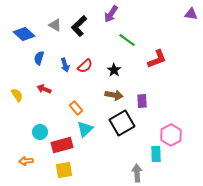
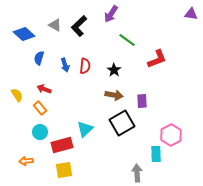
red semicircle: rotated 42 degrees counterclockwise
orange rectangle: moved 36 px left
